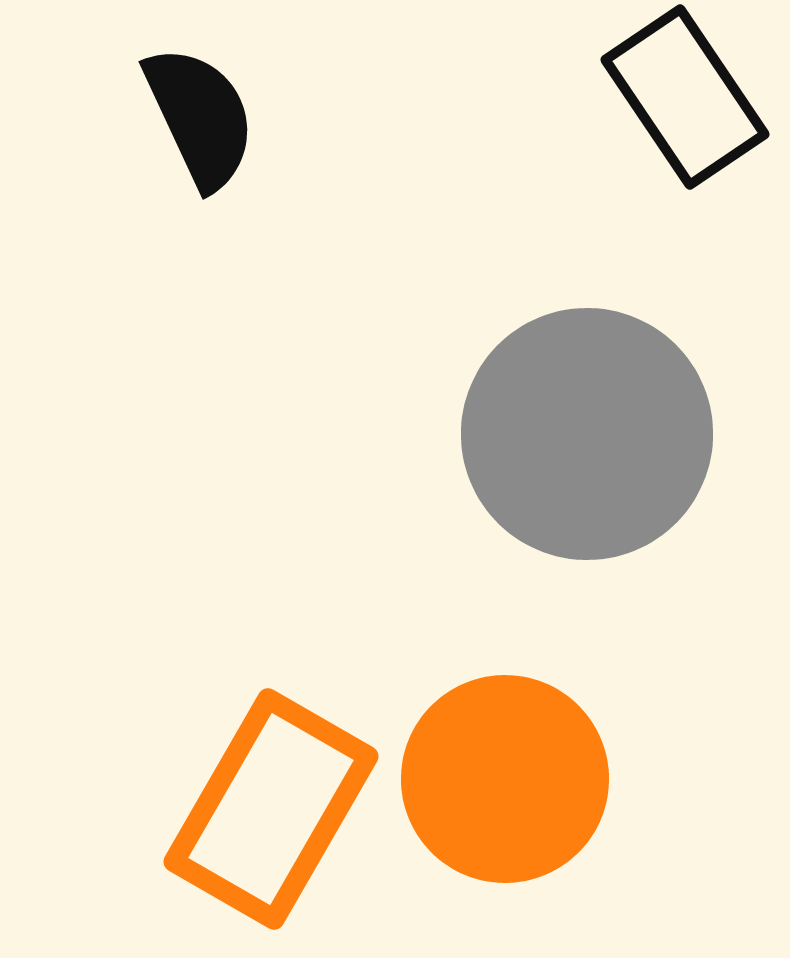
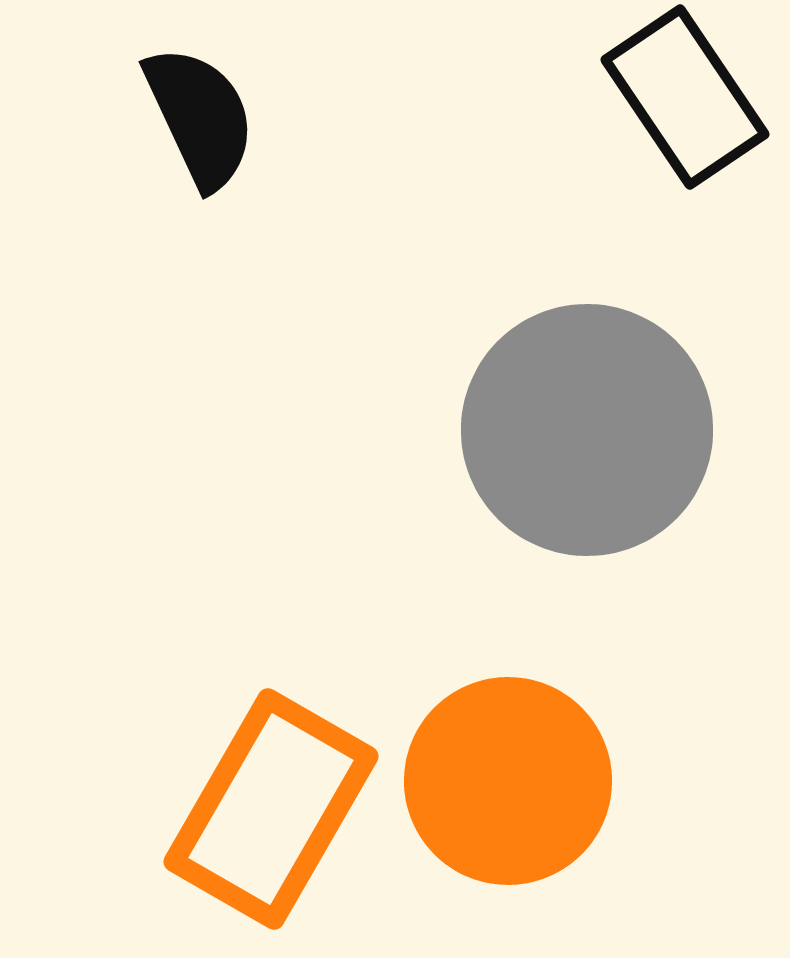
gray circle: moved 4 px up
orange circle: moved 3 px right, 2 px down
